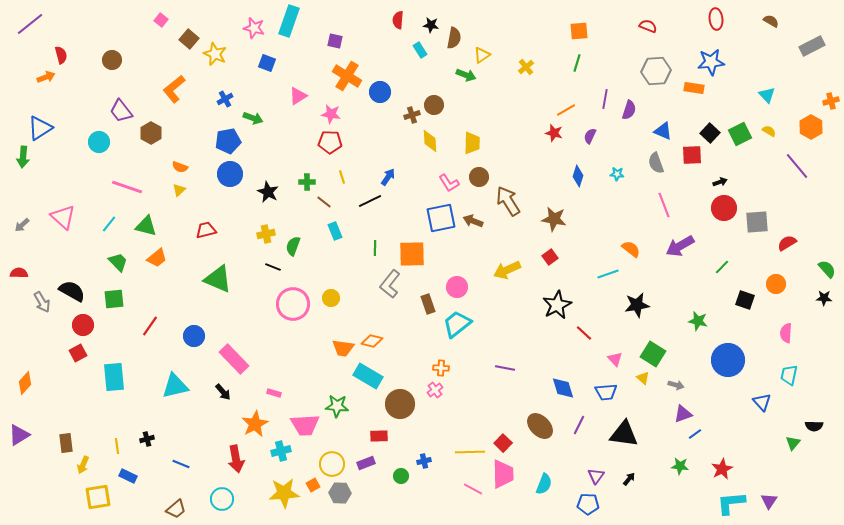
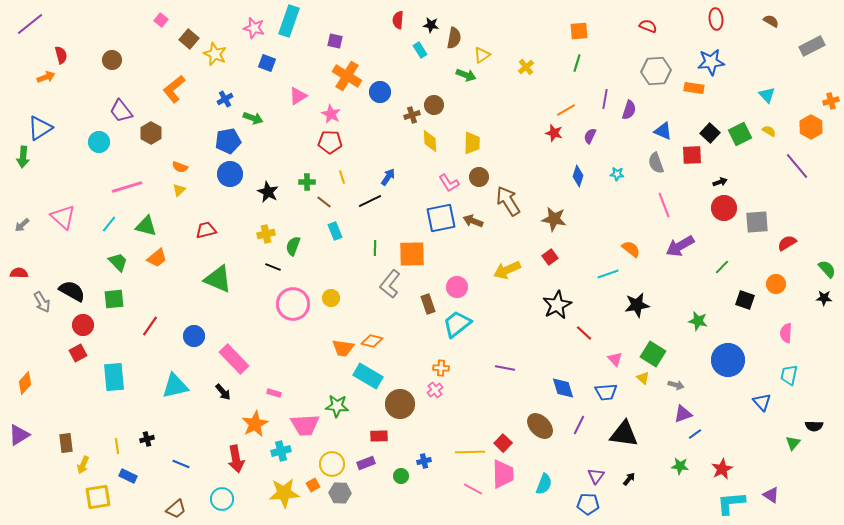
pink star at (331, 114): rotated 18 degrees clockwise
pink line at (127, 187): rotated 36 degrees counterclockwise
purple triangle at (769, 501): moved 2 px right, 6 px up; rotated 30 degrees counterclockwise
